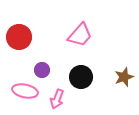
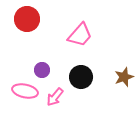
red circle: moved 8 px right, 18 px up
pink arrow: moved 2 px left, 2 px up; rotated 18 degrees clockwise
